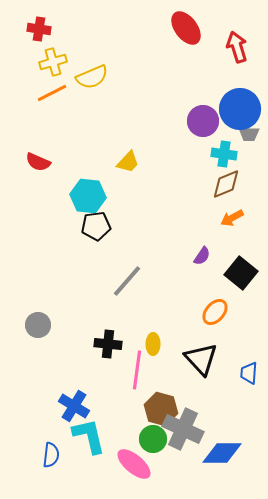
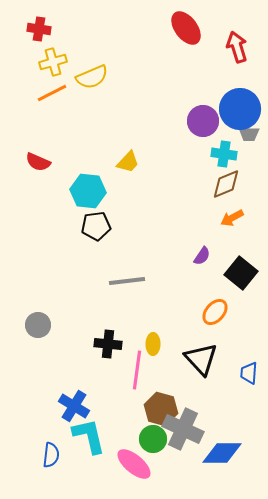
cyan hexagon: moved 5 px up
gray line: rotated 42 degrees clockwise
